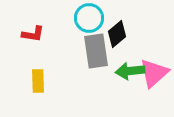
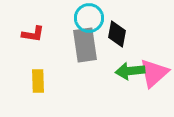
black diamond: rotated 40 degrees counterclockwise
gray rectangle: moved 11 px left, 6 px up
